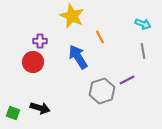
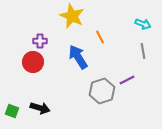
green square: moved 1 px left, 2 px up
